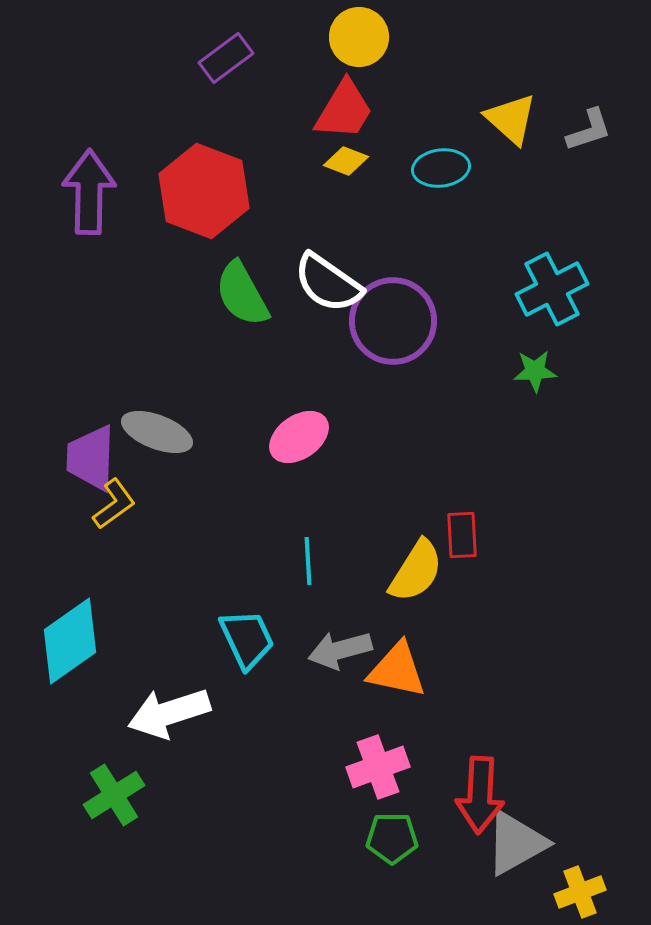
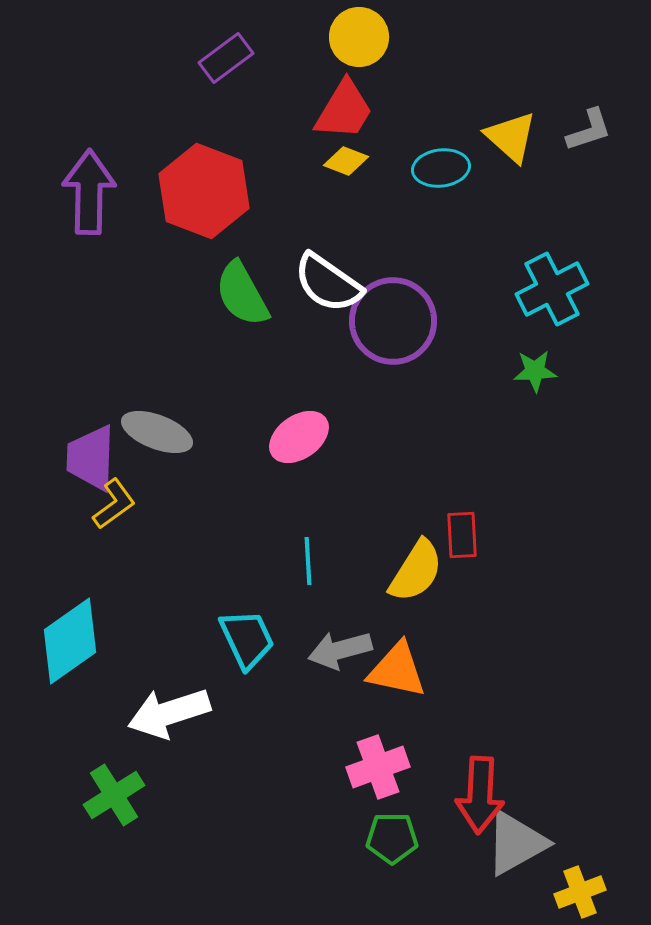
yellow triangle: moved 18 px down
